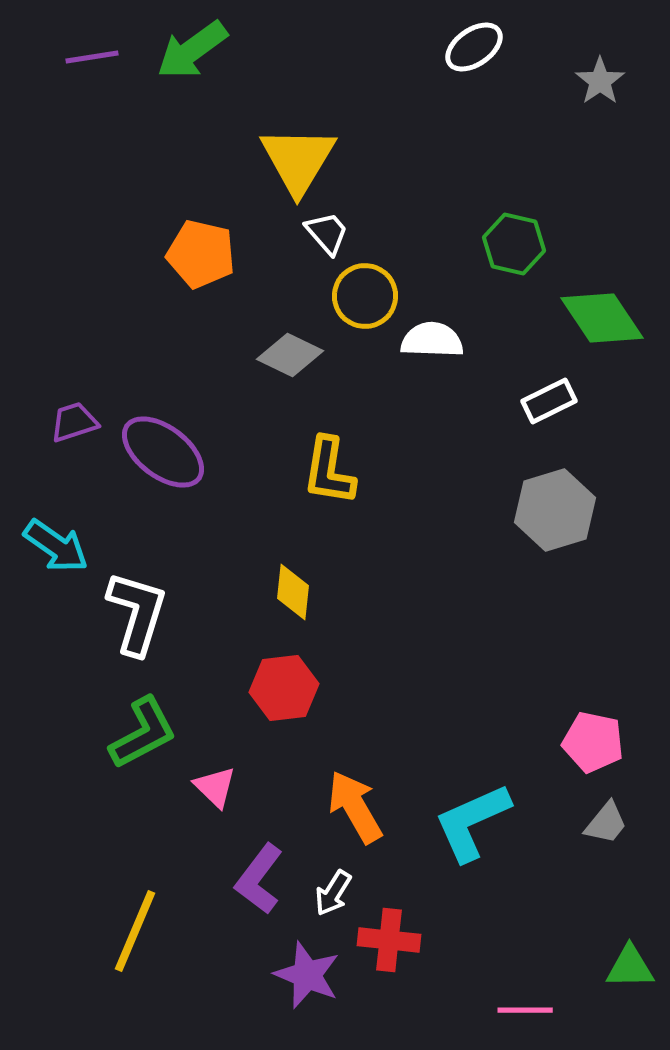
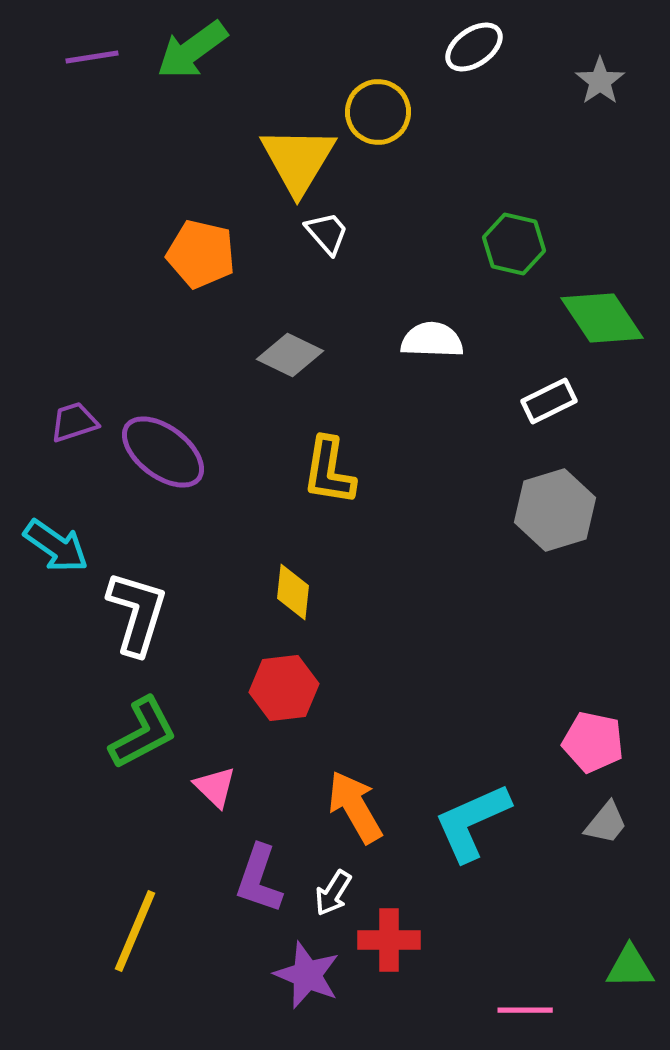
yellow circle: moved 13 px right, 184 px up
purple L-shape: rotated 18 degrees counterclockwise
red cross: rotated 6 degrees counterclockwise
